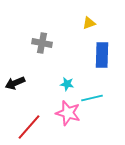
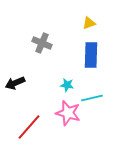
gray cross: rotated 12 degrees clockwise
blue rectangle: moved 11 px left
cyan star: moved 1 px down
